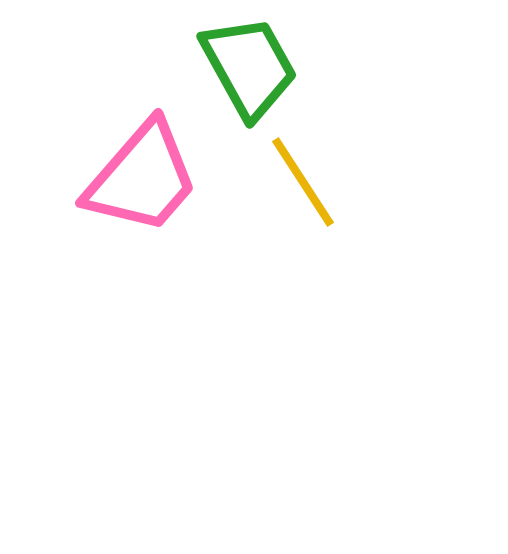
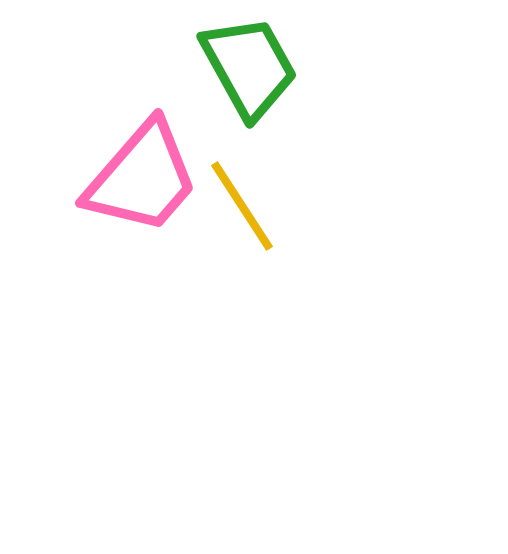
yellow line: moved 61 px left, 24 px down
